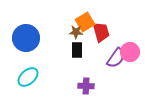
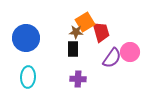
black rectangle: moved 4 px left, 1 px up
purple semicircle: moved 4 px left
cyan ellipse: rotated 45 degrees counterclockwise
purple cross: moved 8 px left, 7 px up
